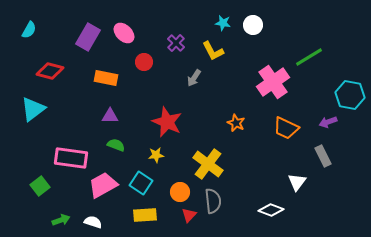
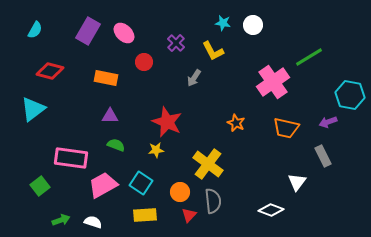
cyan semicircle: moved 6 px right
purple rectangle: moved 6 px up
orange trapezoid: rotated 12 degrees counterclockwise
yellow star: moved 5 px up
